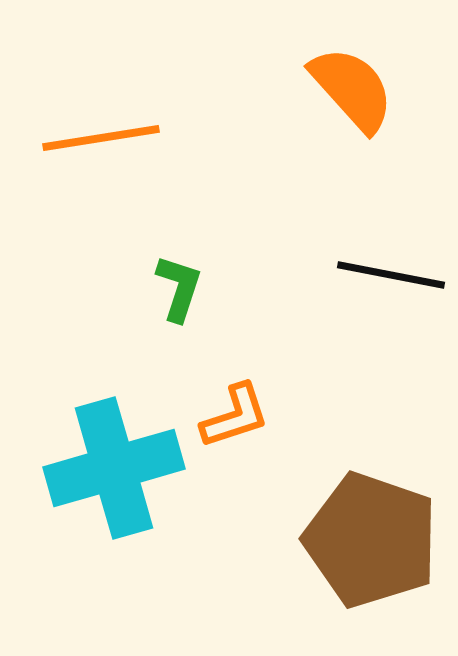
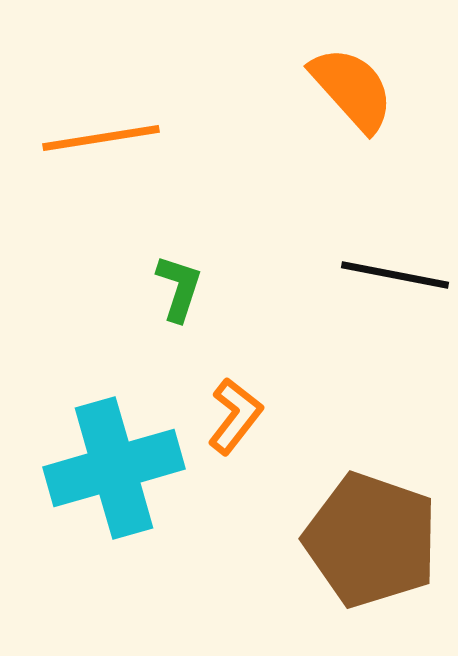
black line: moved 4 px right
orange L-shape: rotated 34 degrees counterclockwise
